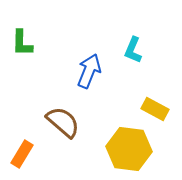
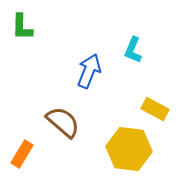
green L-shape: moved 16 px up
